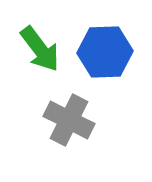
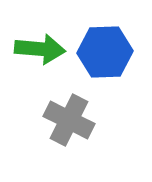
green arrow: rotated 48 degrees counterclockwise
